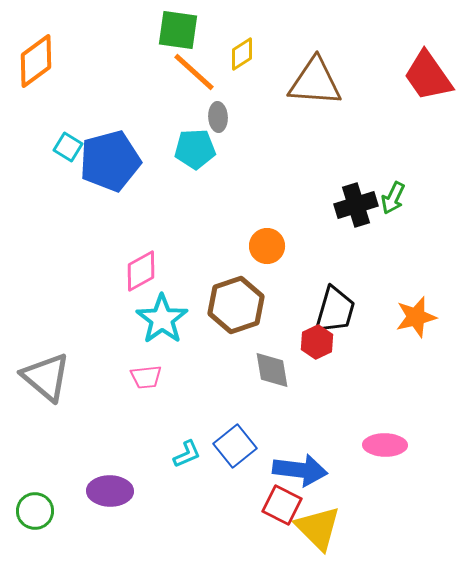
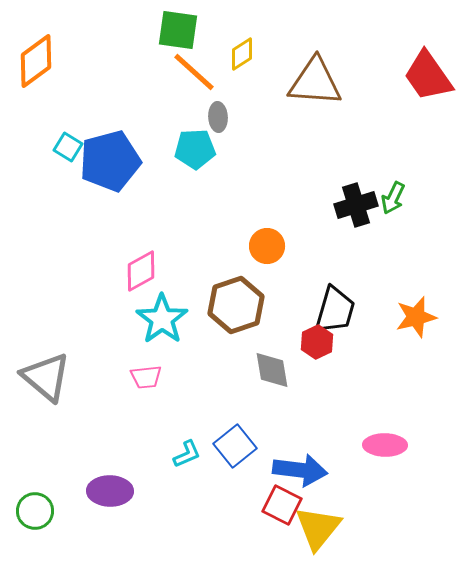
yellow triangle: rotated 24 degrees clockwise
